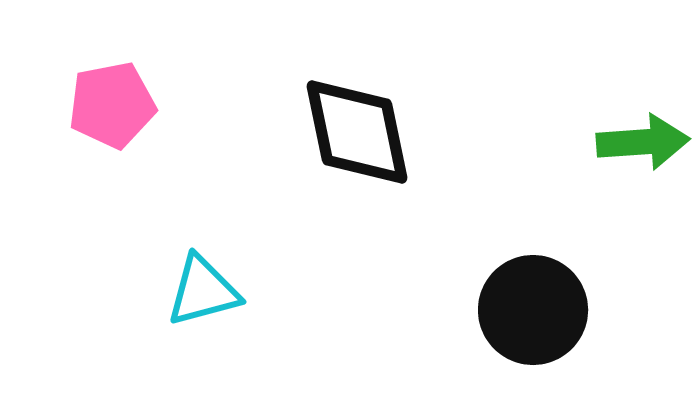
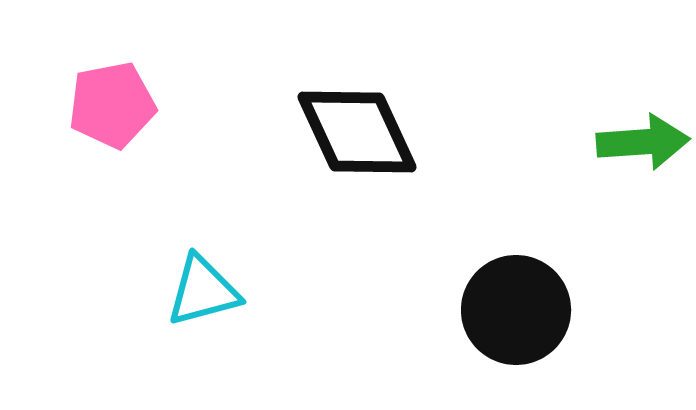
black diamond: rotated 13 degrees counterclockwise
black circle: moved 17 px left
